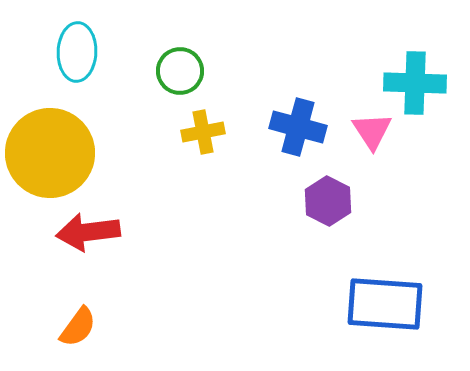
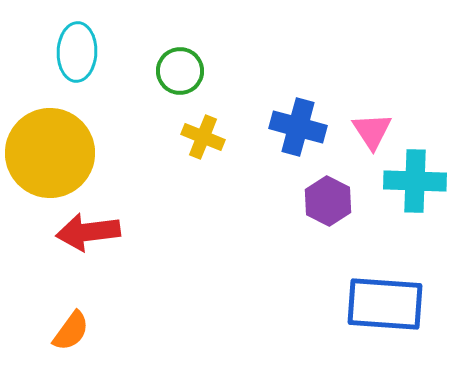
cyan cross: moved 98 px down
yellow cross: moved 5 px down; rotated 33 degrees clockwise
orange semicircle: moved 7 px left, 4 px down
